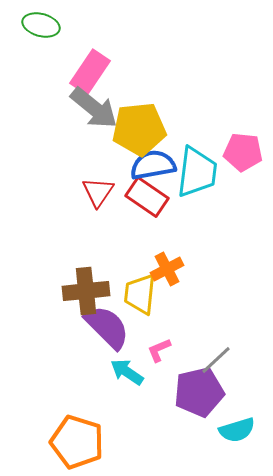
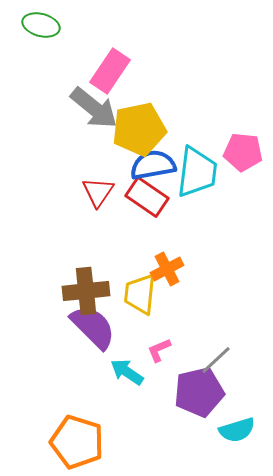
pink rectangle: moved 20 px right, 1 px up
yellow pentagon: rotated 6 degrees counterclockwise
purple semicircle: moved 14 px left
